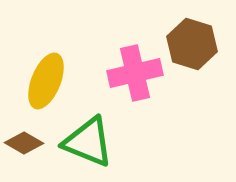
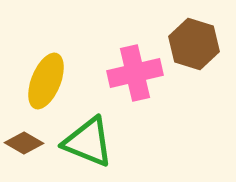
brown hexagon: moved 2 px right
